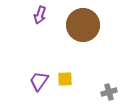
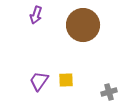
purple arrow: moved 4 px left
yellow square: moved 1 px right, 1 px down
